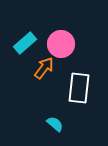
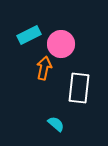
cyan rectangle: moved 4 px right, 8 px up; rotated 15 degrees clockwise
orange arrow: rotated 25 degrees counterclockwise
cyan semicircle: moved 1 px right
